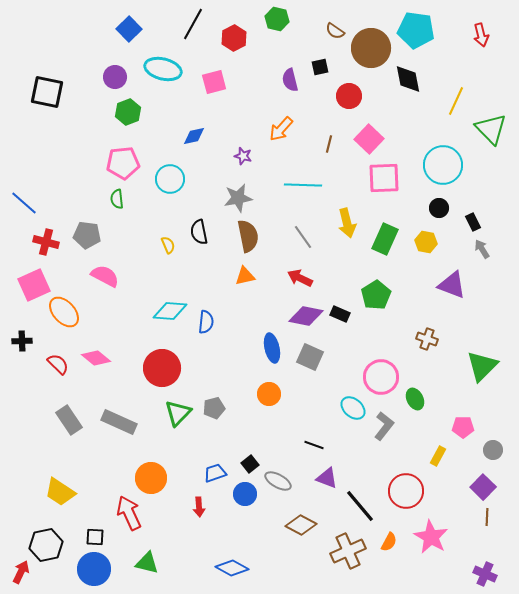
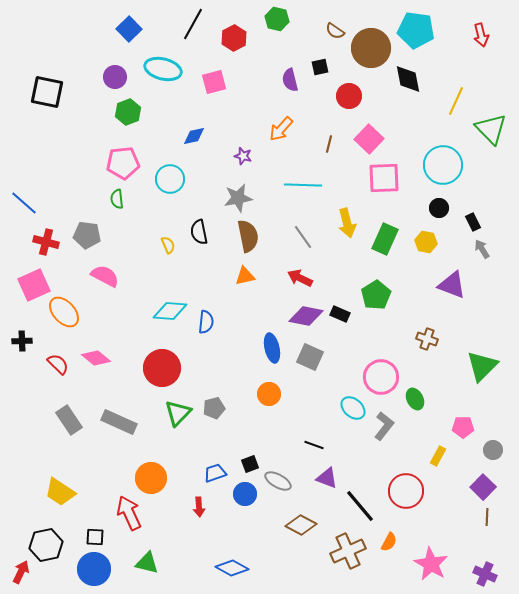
black square at (250, 464): rotated 18 degrees clockwise
pink star at (431, 537): moved 27 px down
